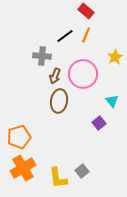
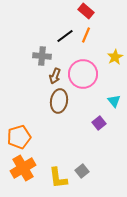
cyan triangle: moved 2 px right
